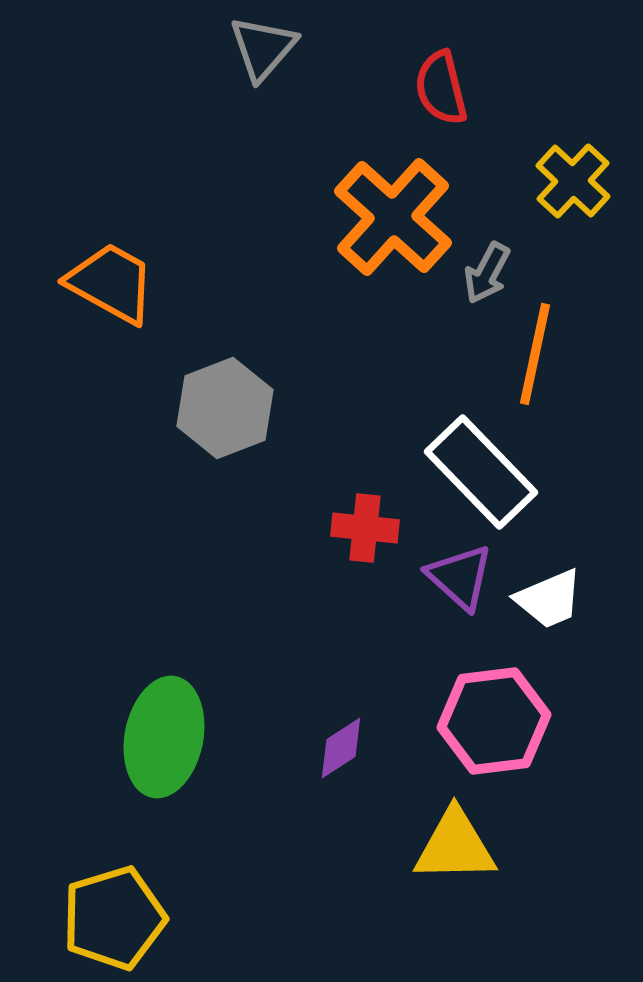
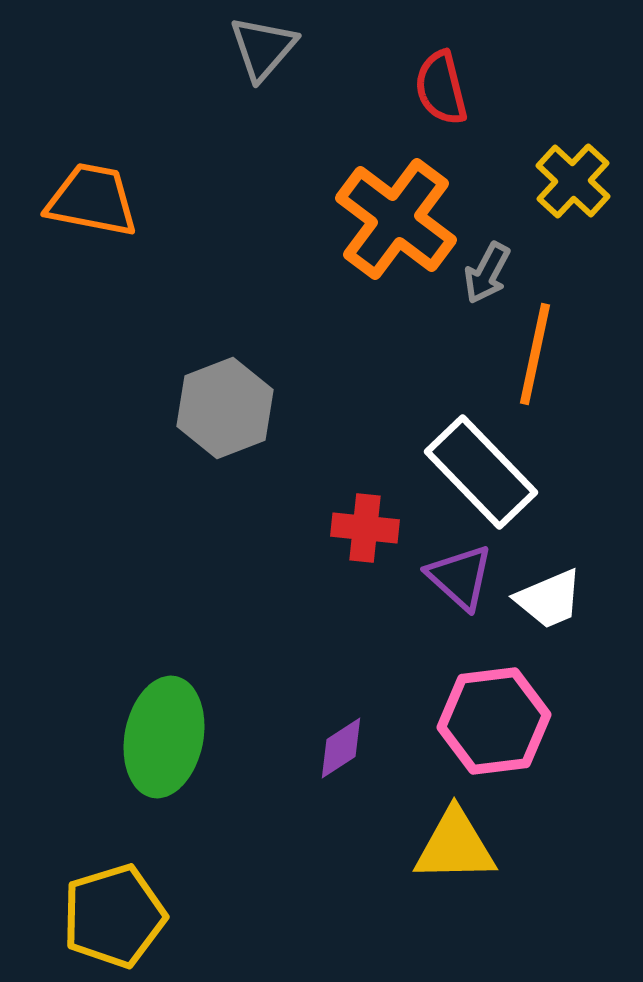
orange cross: moved 3 px right, 2 px down; rotated 5 degrees counterclockwise
orange trapezoid: moved 19 px left, 83 px up; rotated 18 degrees counterclockwise
yellow pentagon: moved 2 px up
